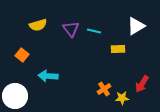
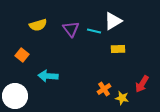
white triangle: moved 23 px left, 5 px up
yellow star: rotated 16 degrees clockwise
